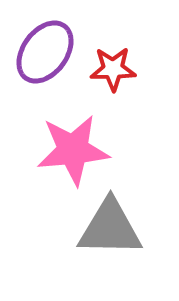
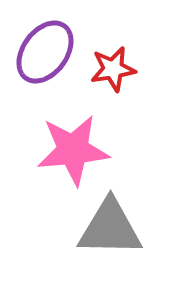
red star: rotated 9 degrees counterclockwise
